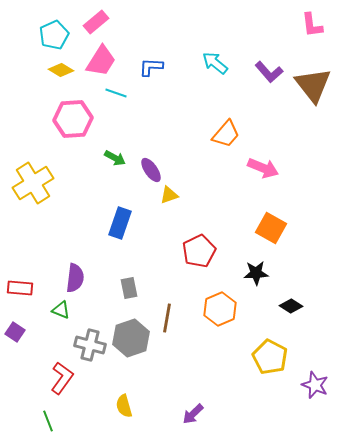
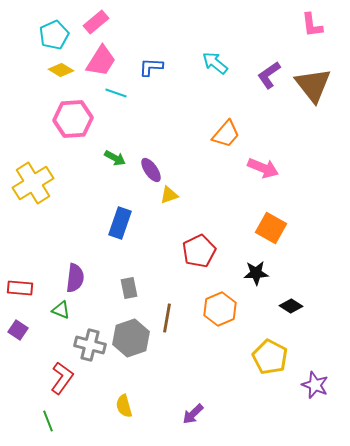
purple L-shape: moved 3 px down; rotated 96 degrees clockwise
purple square: moved 3 px right, 2 px up
